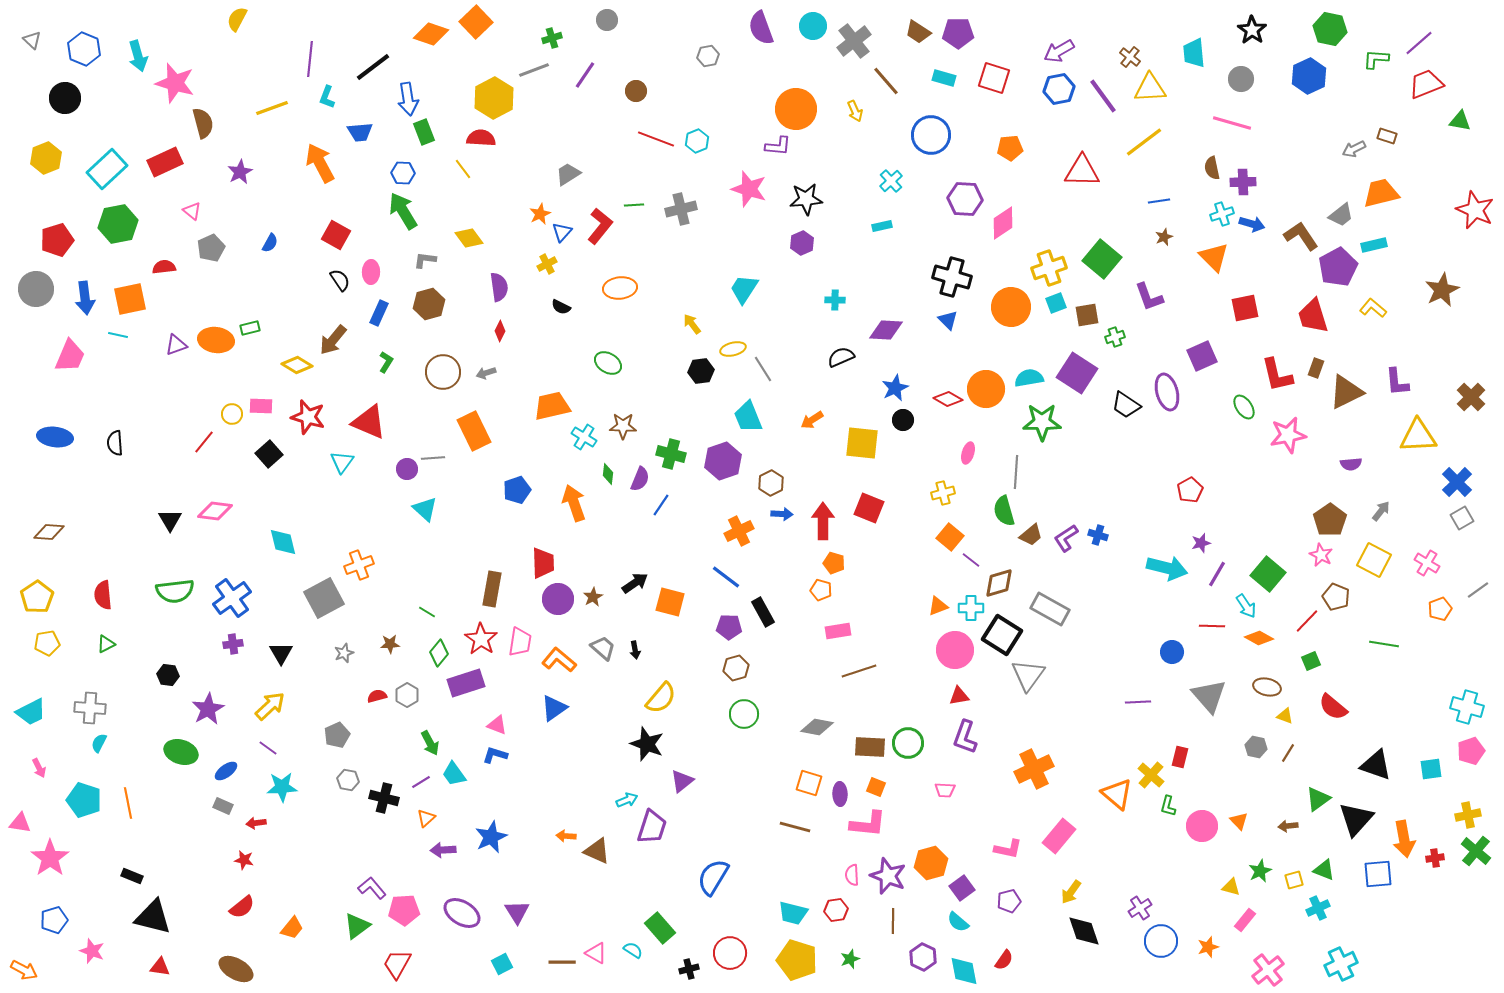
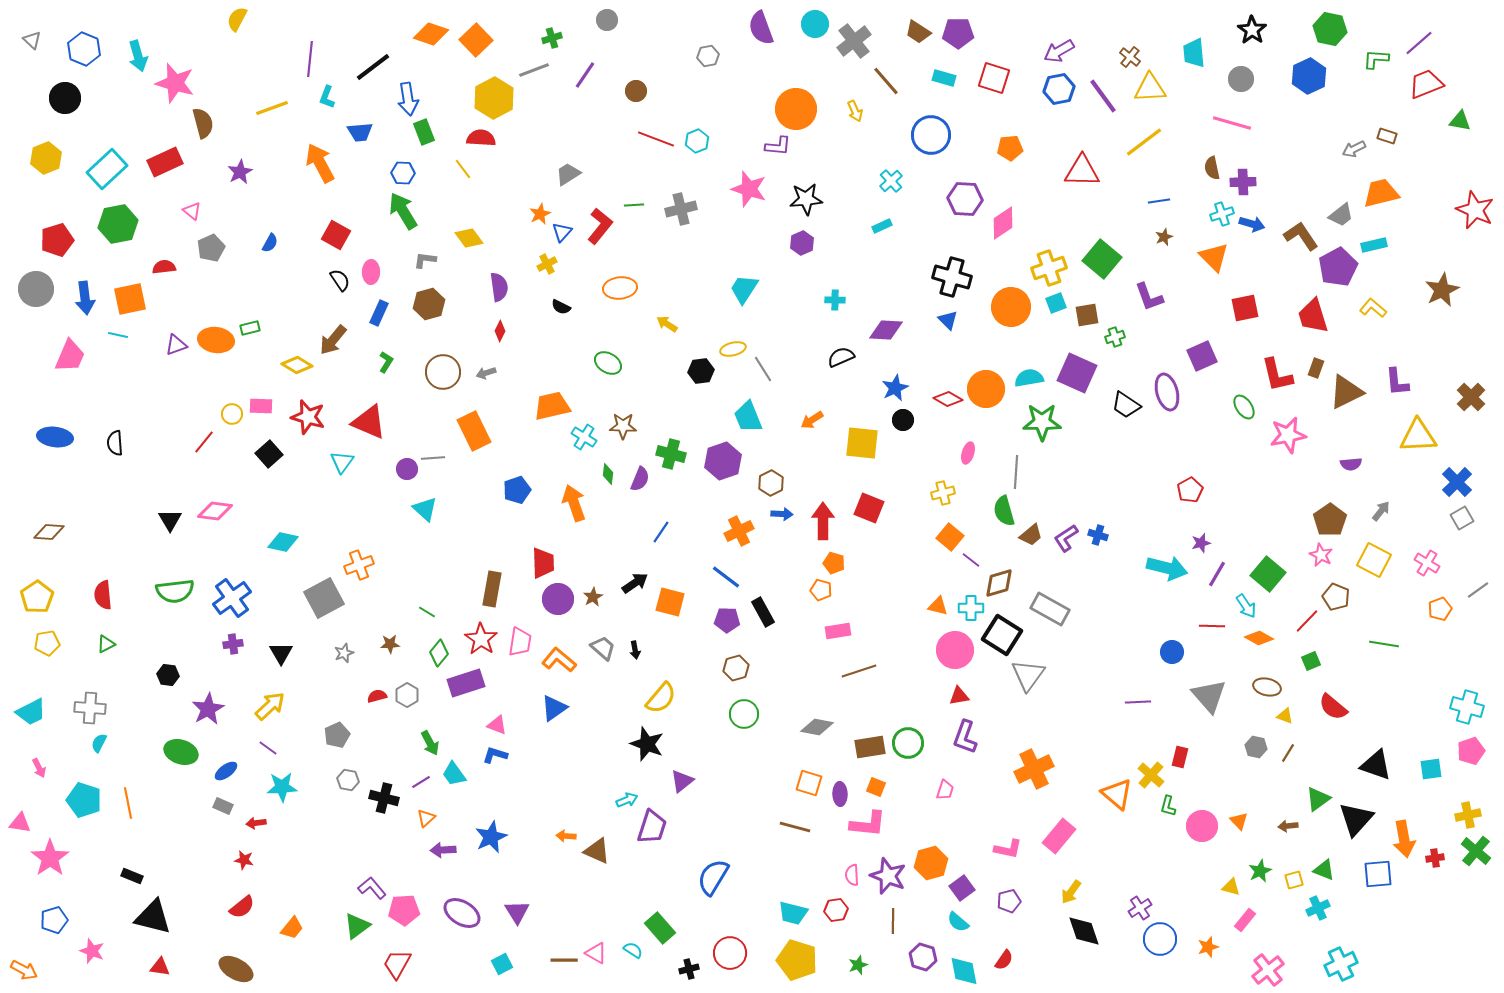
orange square at (476, 22): moved 18 px down
cyan circle at (813, 26): moved 2 px right, 2 px up
cyan rectangle at (882, 226): rotated 12 degrees counterclockwise
yellow arrow at (692, 324): moved 25 px left; rotated 20 degrees counterclockwise
purple square at (1077, 373): rotated 9 degrees counterclockwise
blue line at (661, 505): moved 27 px down
cyan diamond at (283, 542): rotated 64 degrees counterclockwise
orange triangle at (938, 606): rotated 35 degrees clockwise
purple pentagon at (729, 627): moved 2 px left, 7 px up
brown rectangle at (870, 747): rotated 12 degrees counterclockwise
pink trapezoid at (945, 790): rotated 75 degrees counterclockwise
blue circle at (1161, 941): moved 1 px left, 2 px up
purple hexagon at (923, 957): rotated 8 degrees counterclockwise
green star at (850, 959): moved 8 px right, 6 px down
brown line at (562, 962): moved 2 px right, 2 px up
